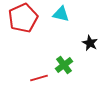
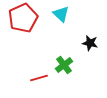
cyan triangle: rotated 30 degrees clockwise
black star: rotated 14 degrees counterclockwise
